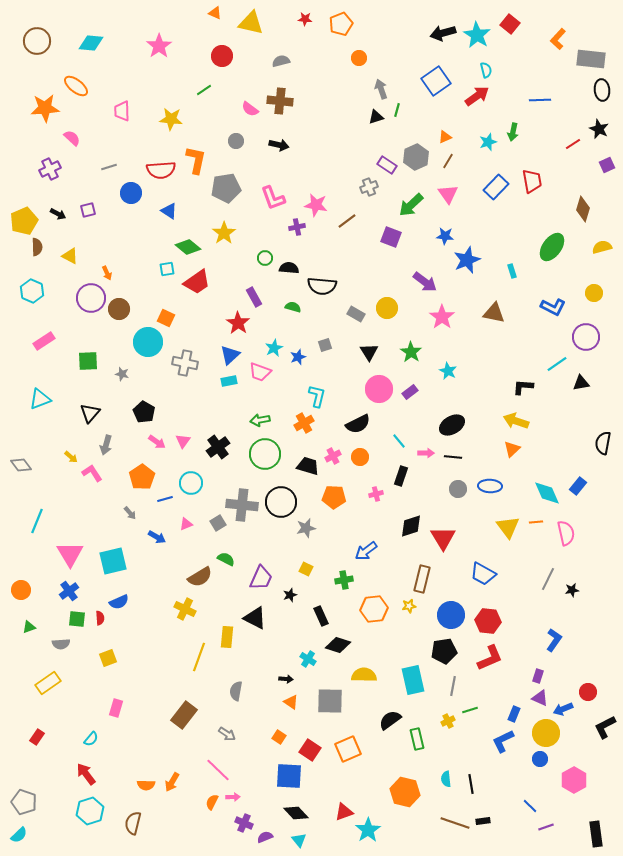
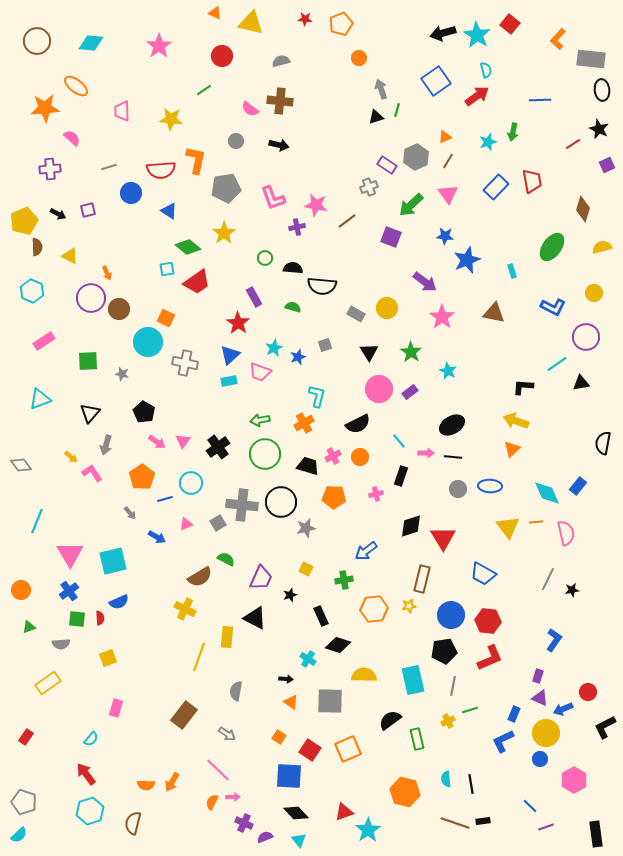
purple cross at (50, 169): rotated 20 degrees clockwise
black semicircle at (289, 268): moved 4 px right
red rectangle at (37, 737): moved 11 px left
